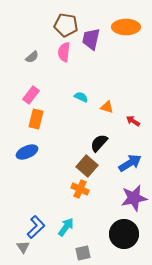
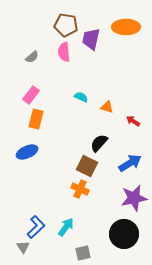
pink semicircle: rotated 12 degrees counterclockwise
brown square: rotated 15 degrees counterclockwise
